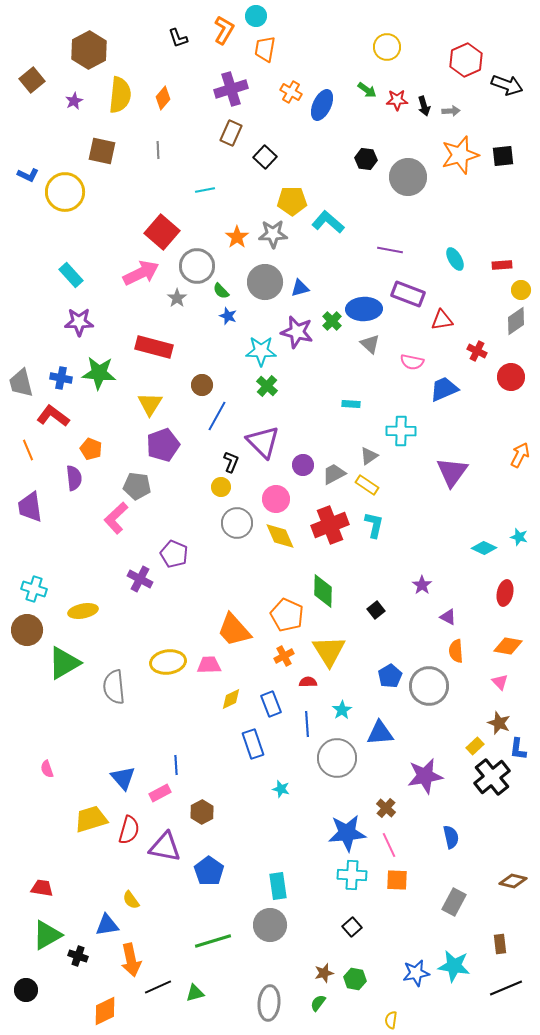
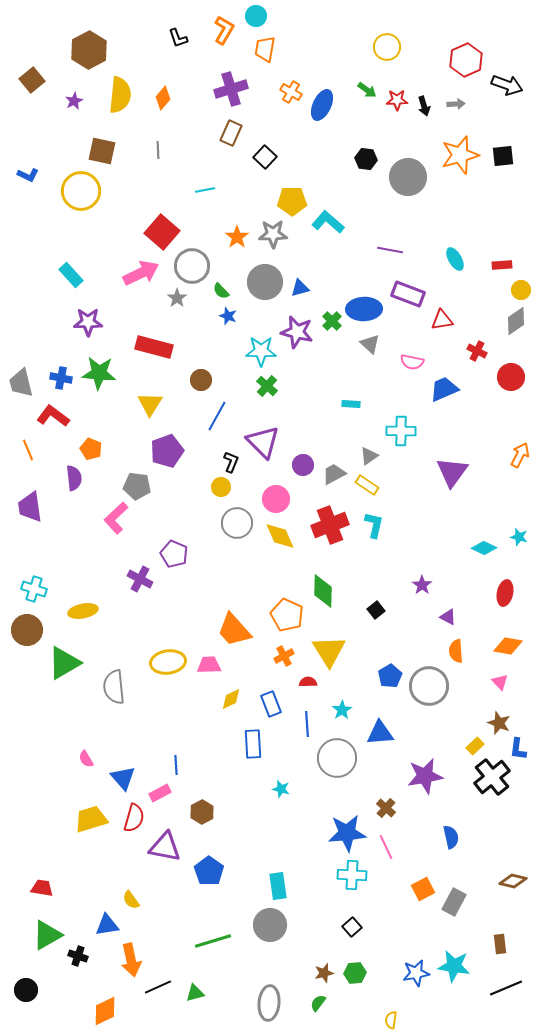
gray arrow at (451, 111): moved 5 px right, 7 px up
yellow circle at (65, 192): moved 16 px right, 1 px up
gray circle at (197, 266): moved 5 px left
purple star at (79, 322): moved 9 px right
brown circle at (202, 385): moved 1 px left, 5 px up
purple pentagon at (163, 445): moved 4 px right, 6 px down
blue rectangle at (253, 744): rotated 16 degrees clockwise
pink semicircle at (47, 769): moved 39 px right, 10 px up; rotated 12 degrees counterclockwise
red semicircle at (129, 830): moved 5 px right, 12 px up
pink line at (389, 845): moved 3 px left, 2 px down
orange square at (397, 880): moved 26 px right, 9 px down; rotated 30 degrees counterclockwise
green hexagon at (355, 979): moved 6 px up; rotated 15 degrees counterclockwise
